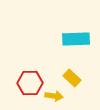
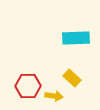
cyan rectangle: moved 1 px up
red hexagon: moved 2 px left, 3 px down
